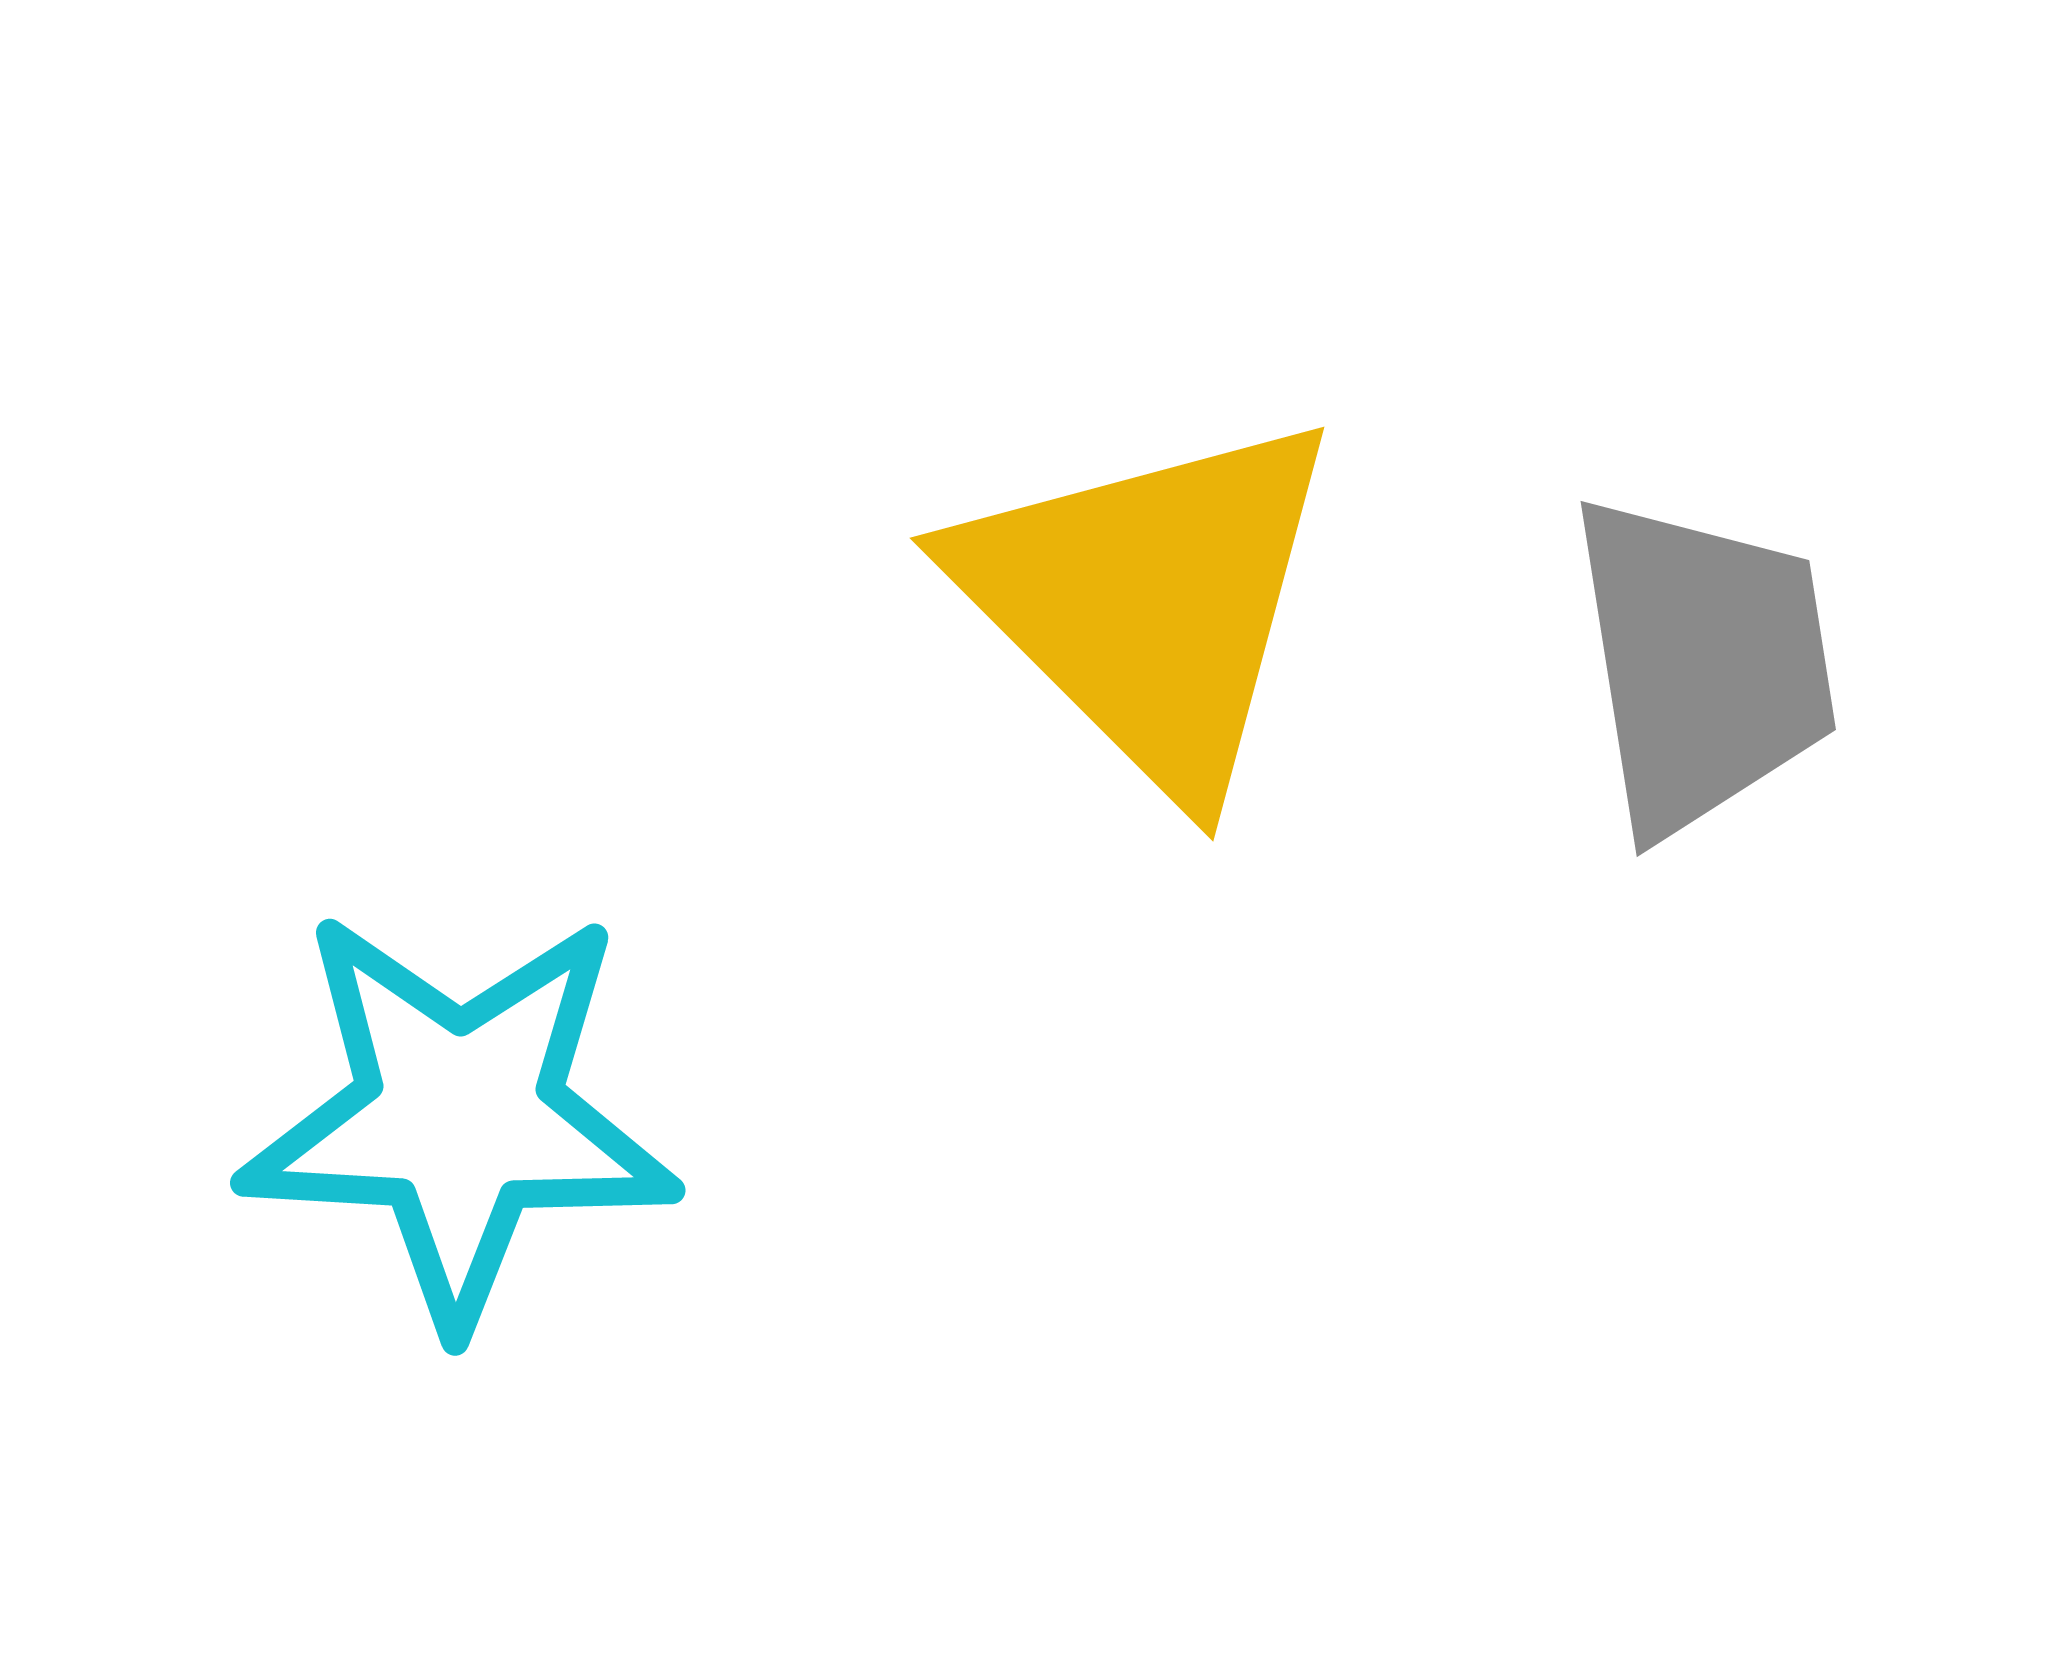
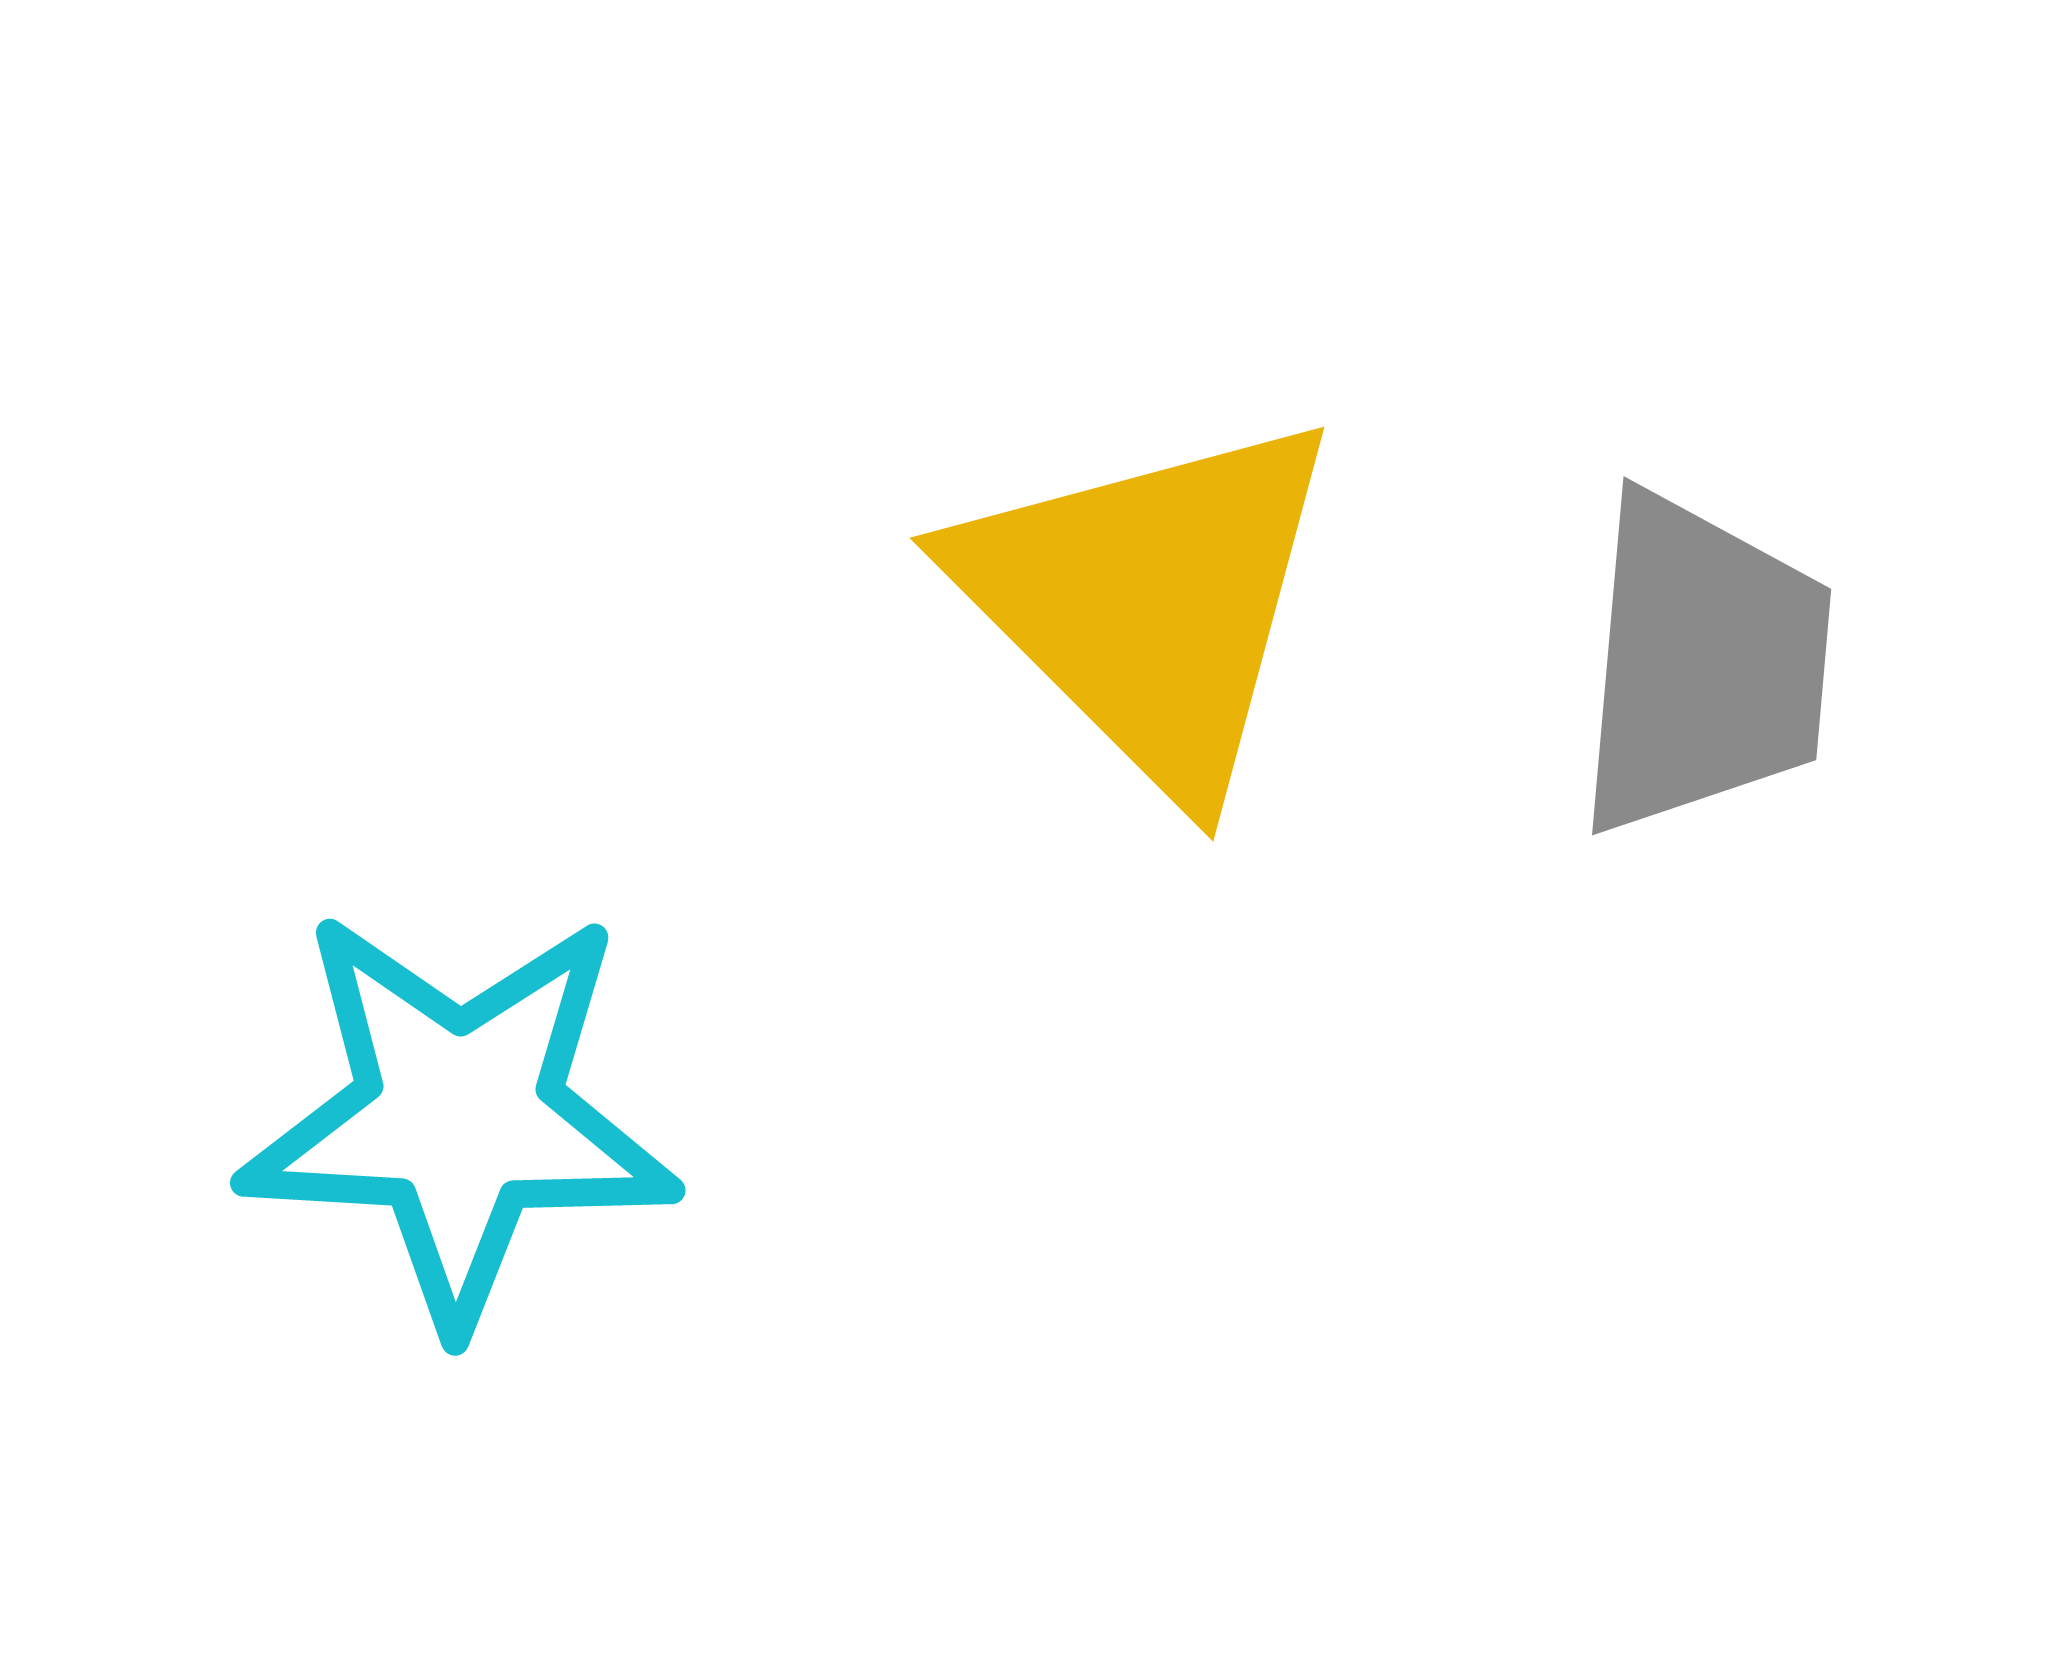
gray trapezoid: rotated 14 degrees clockwise
